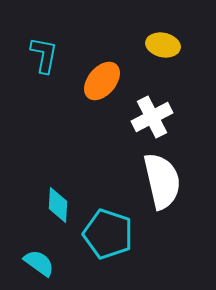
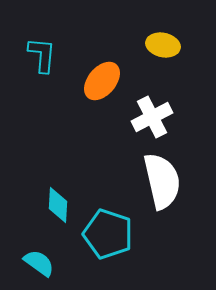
cyan L-shape: moved 2 px left; rotated 6 degrees counterclockwise
